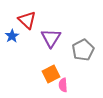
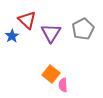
purple triangle: moved 5 px up
gray pentagon: moved 21 px up
orange square: rotated 24 degrees counterclockwise
